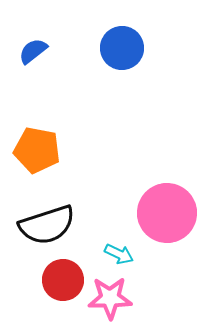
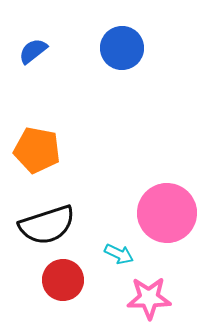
pink star: moved 39 px right
